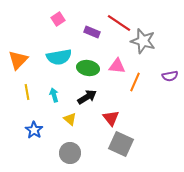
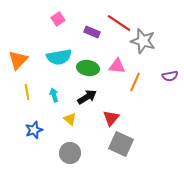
red triangle: rotated 18 degrees clockwise
blue star: rotated 18 degrees clockwise
